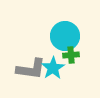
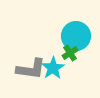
cyan circle: moved 11 px right
green cross: moved 1 px left, 2 px up; rotated 28 degrees counterclockwise
